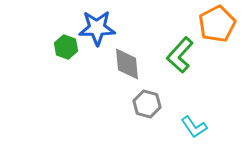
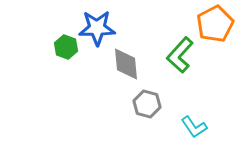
orange pentagon: moved 2 px left
gray diamond: moved 1 px left
